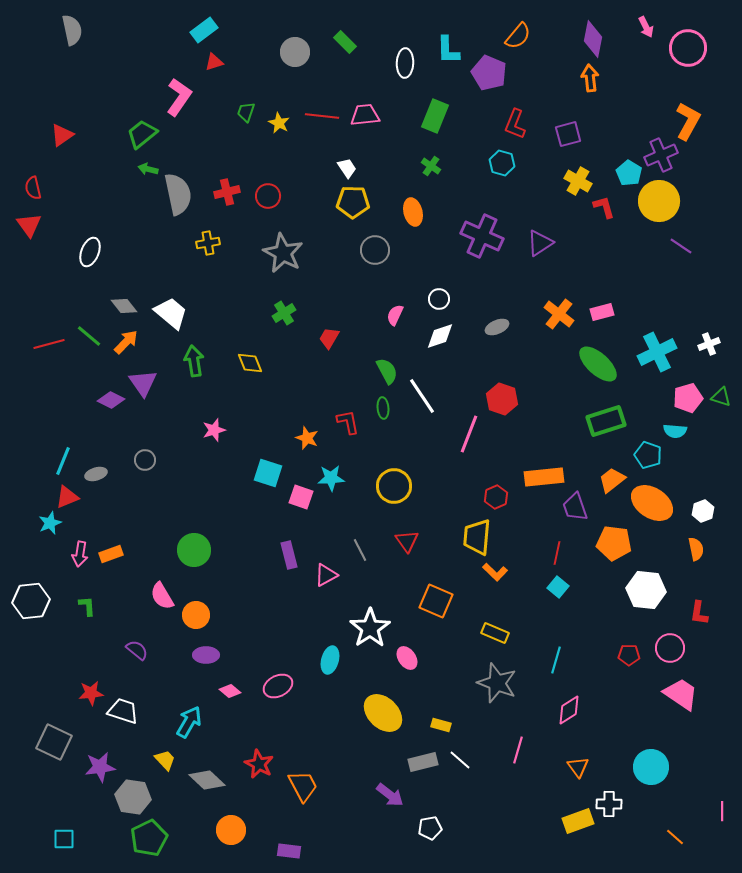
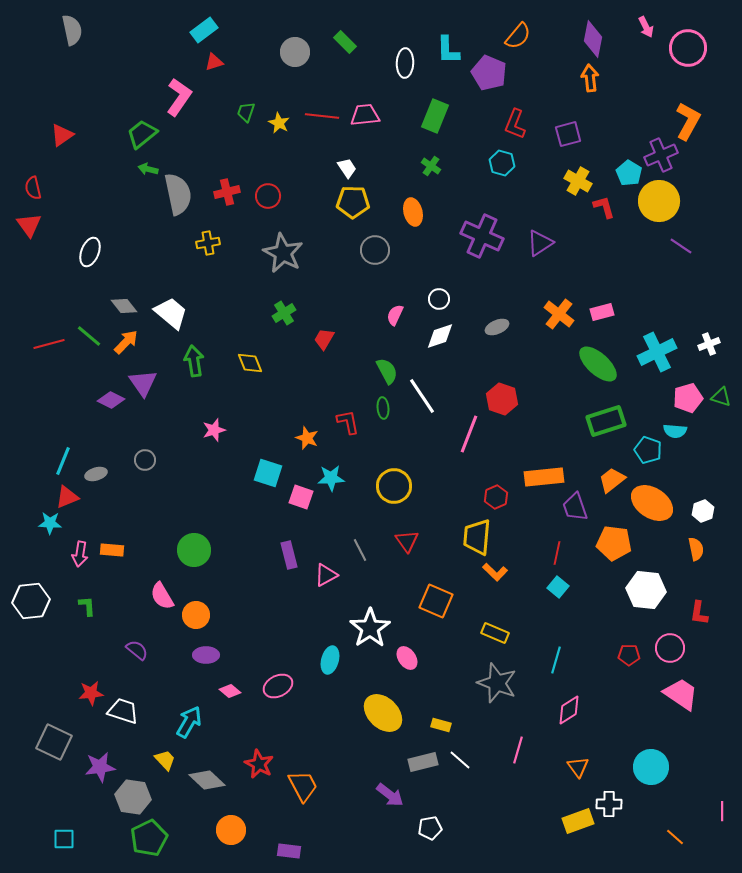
red trapezoid at (329, 338): moved 5 px left, 1 px down
cyan pentagon at (648, 455): moved 5 px up
cyan star at (50, 523): rotated 25 degrees clockwise
orange rectangle at (111, 554): moved 1 px right, 4 px up; rotated 25 degrees clockwise
